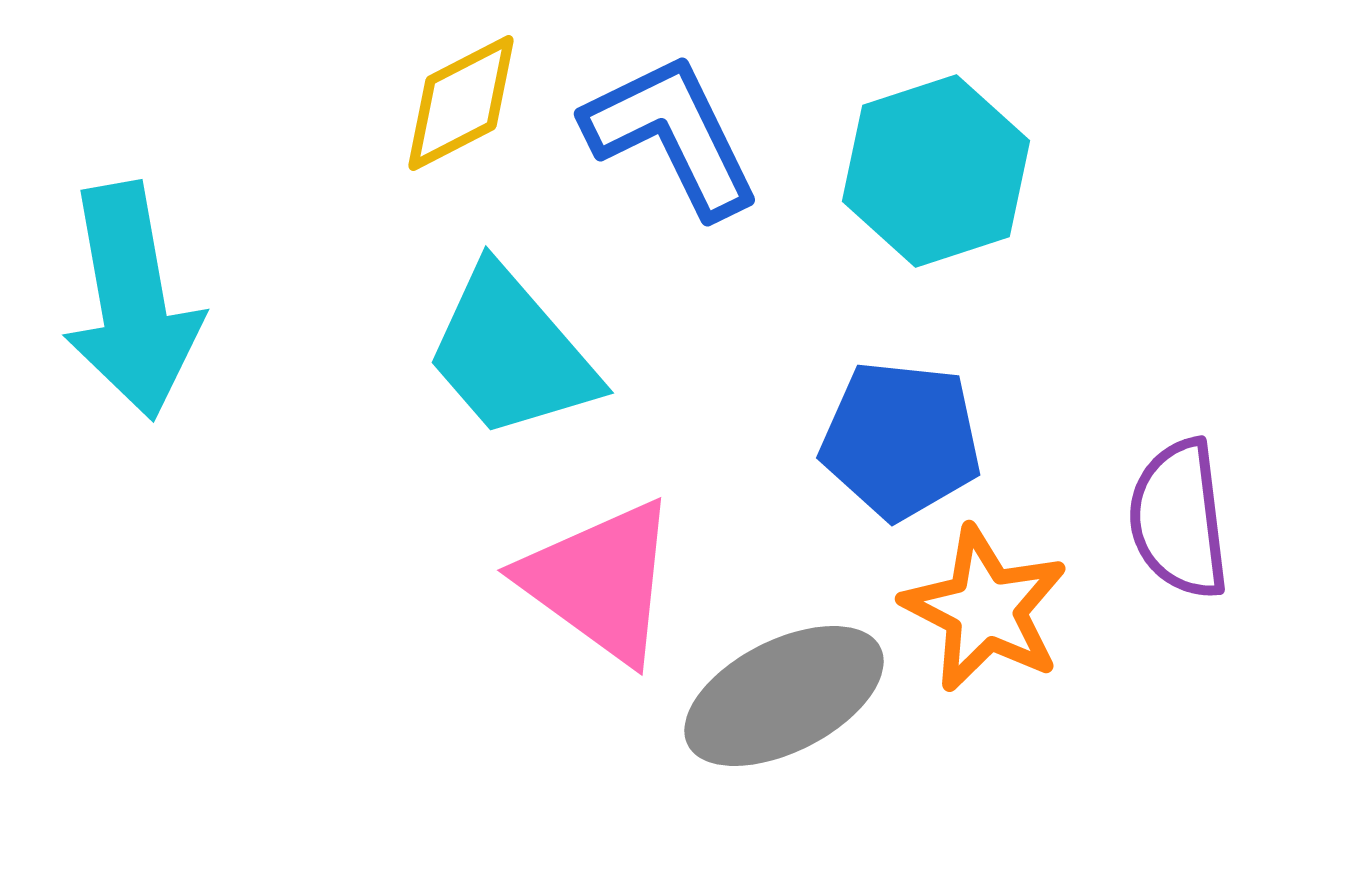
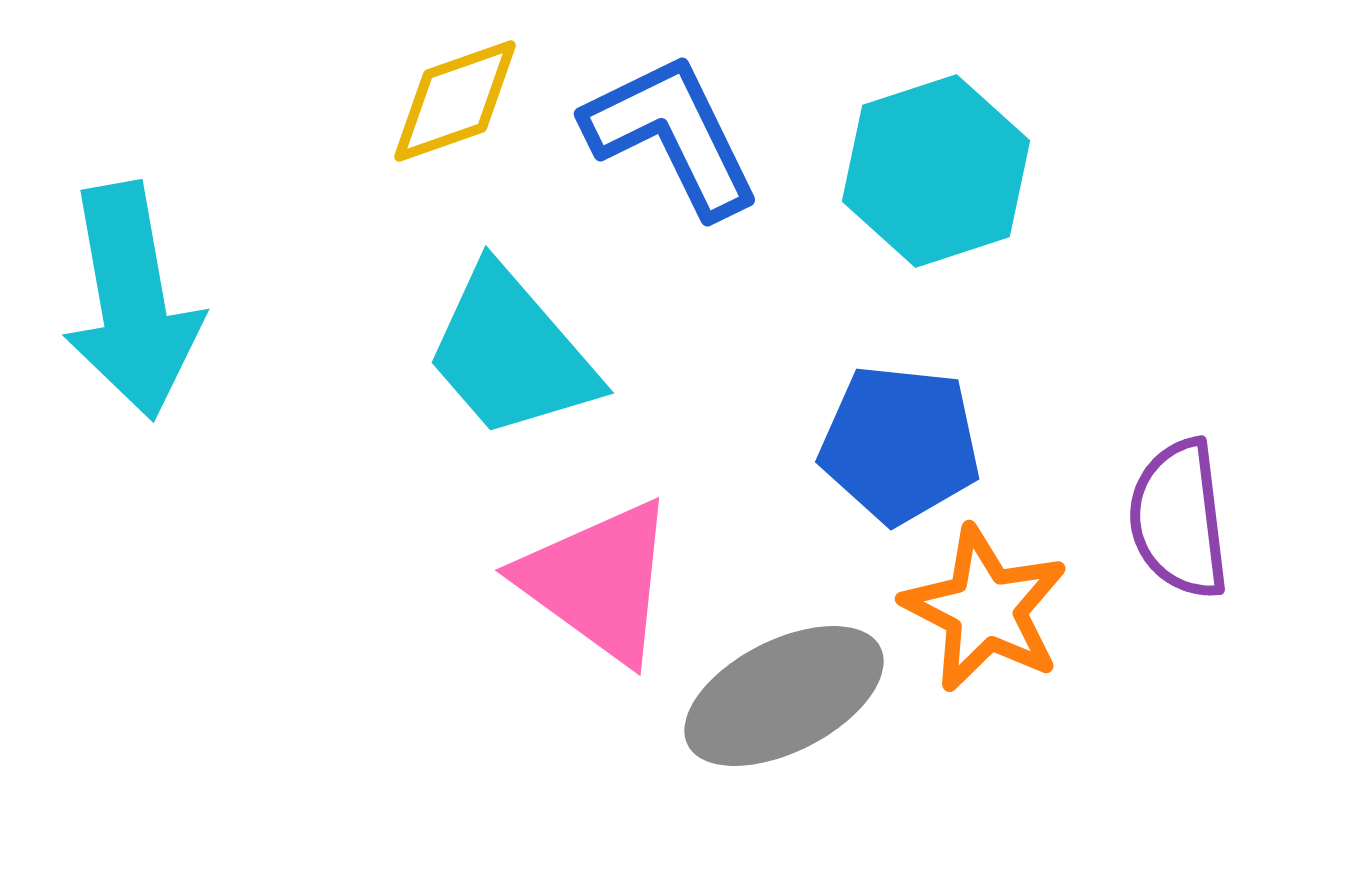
yellow diamond: moved 6 px left, 2 px up; rotated 8 degrees clockwise
blue pentagon: moved 1 px left, 4 px down
pink triangle: moved 2 px left
